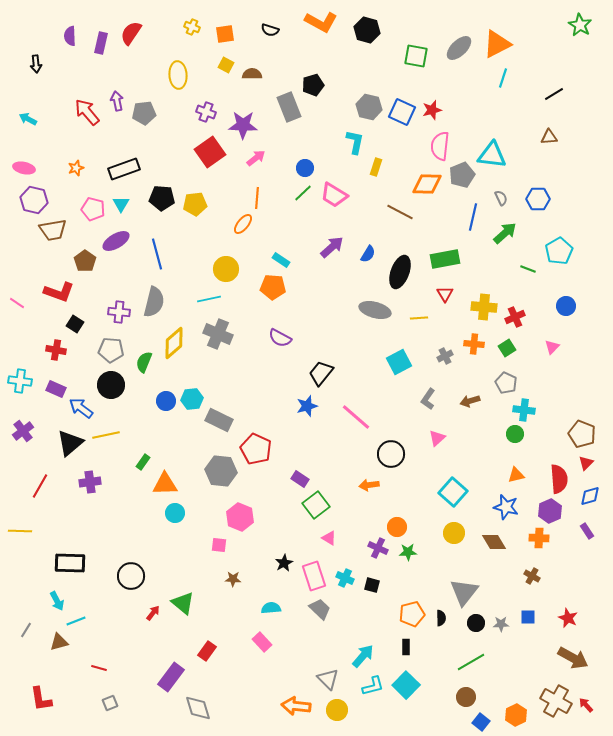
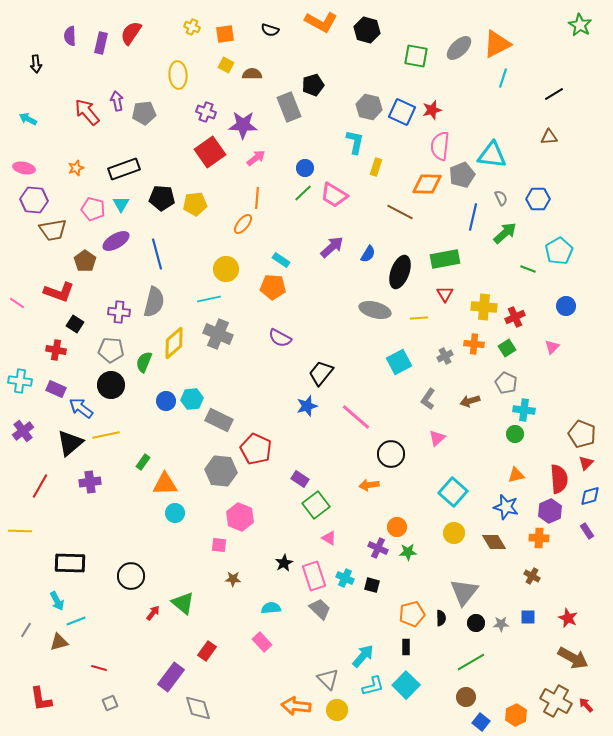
purple hexagon at (34, 200): rotated 8 degrees counterclockwise
